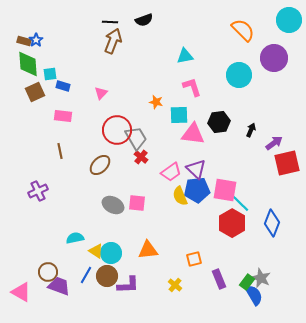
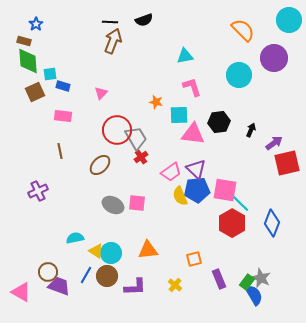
blue star at (36, 40): moved 16 px up
green diamond at (28, 64): moved 3 px up
red cross at (141, 157): rotated 16 degrees clockwise
purple L-shape at (128, 285): moved 7 px right, 2 px down
